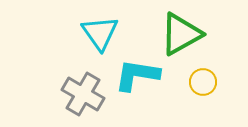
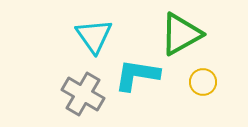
cyan triangle: moved 6 px left, 3 px down
